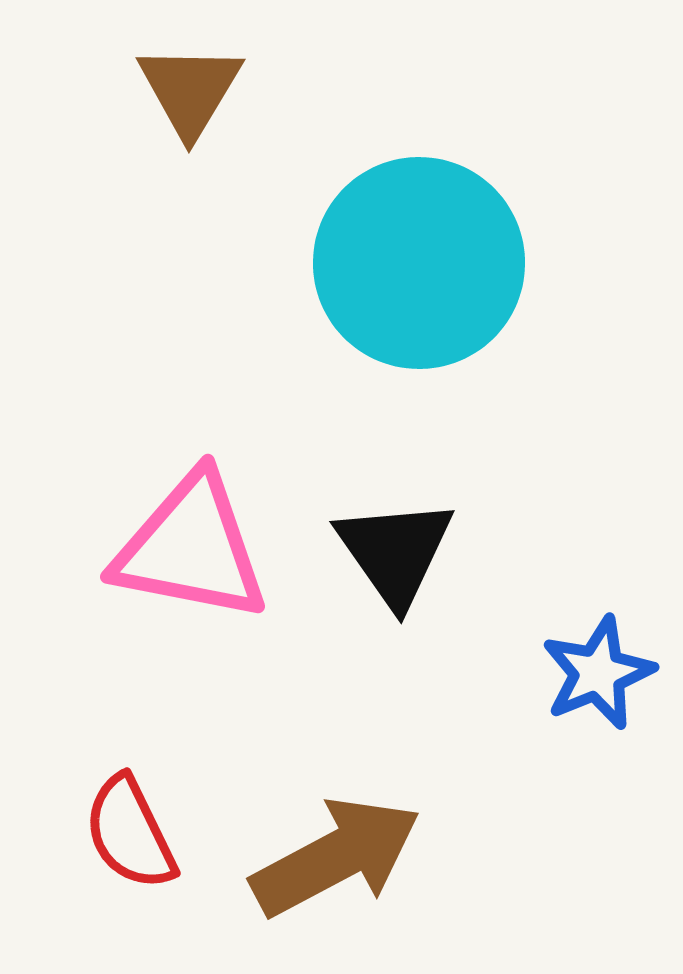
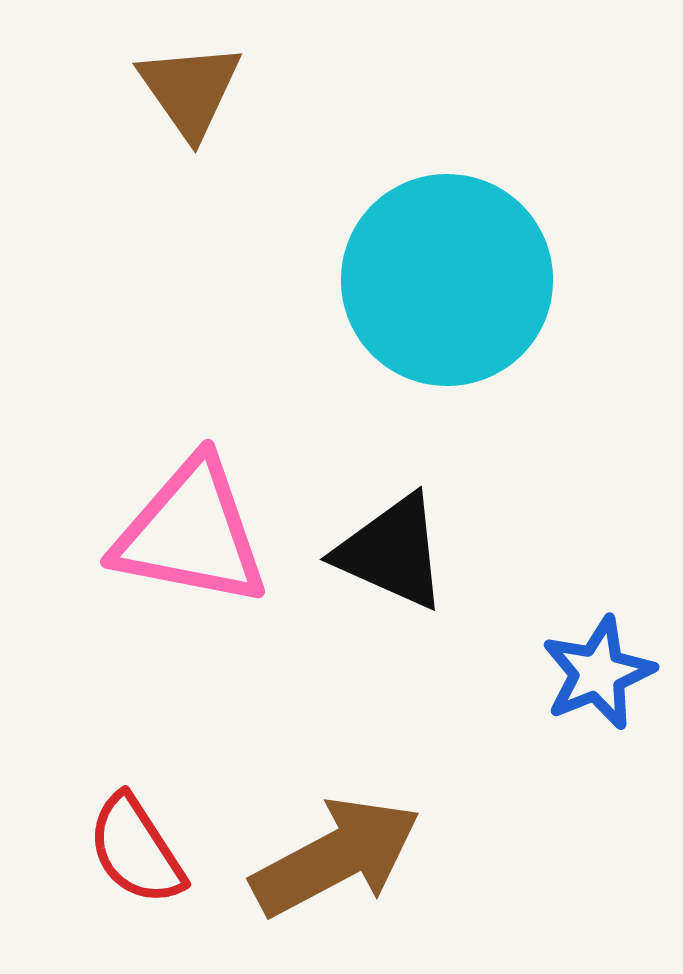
brown triangle: rotated 6 degrees counterclockwise
cyan circle: moved 28 px right, 17 px down
pink triangle: moved 15 px up
black triangle: moved 3 px left; rotated 31 degrees counterclockwise
red semicircle: moved 6 px right, 17 px down; rotated 7 degrees counterclockwise
